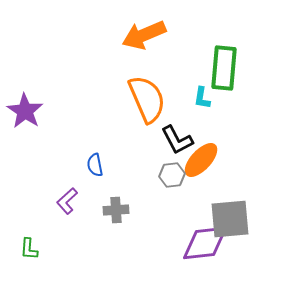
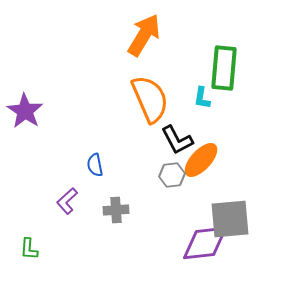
orange arrow: rotated 144 degrees clockwise
orange semicircle: moved 3 px right
